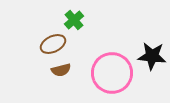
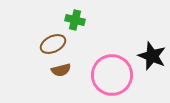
green cross: moved 1 px right; rotated 36 degrees counterclockwise
black star: rotated 16 degrees clockwise
pink circle: moved 2 px down
